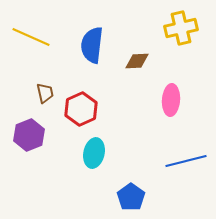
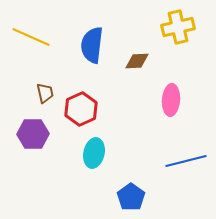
yellow cross: moved 3 px left, 1 px up
purple hexagon: moved 4 px right, 1 px up; rotated 20 degrees clockwise
